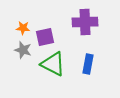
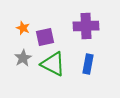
purple cross: moved 1 px right, 4 px down
orange star: rotated 16 degrees clockwise
gray star: moved 8 px down; rotated 24 degrees clockwise
